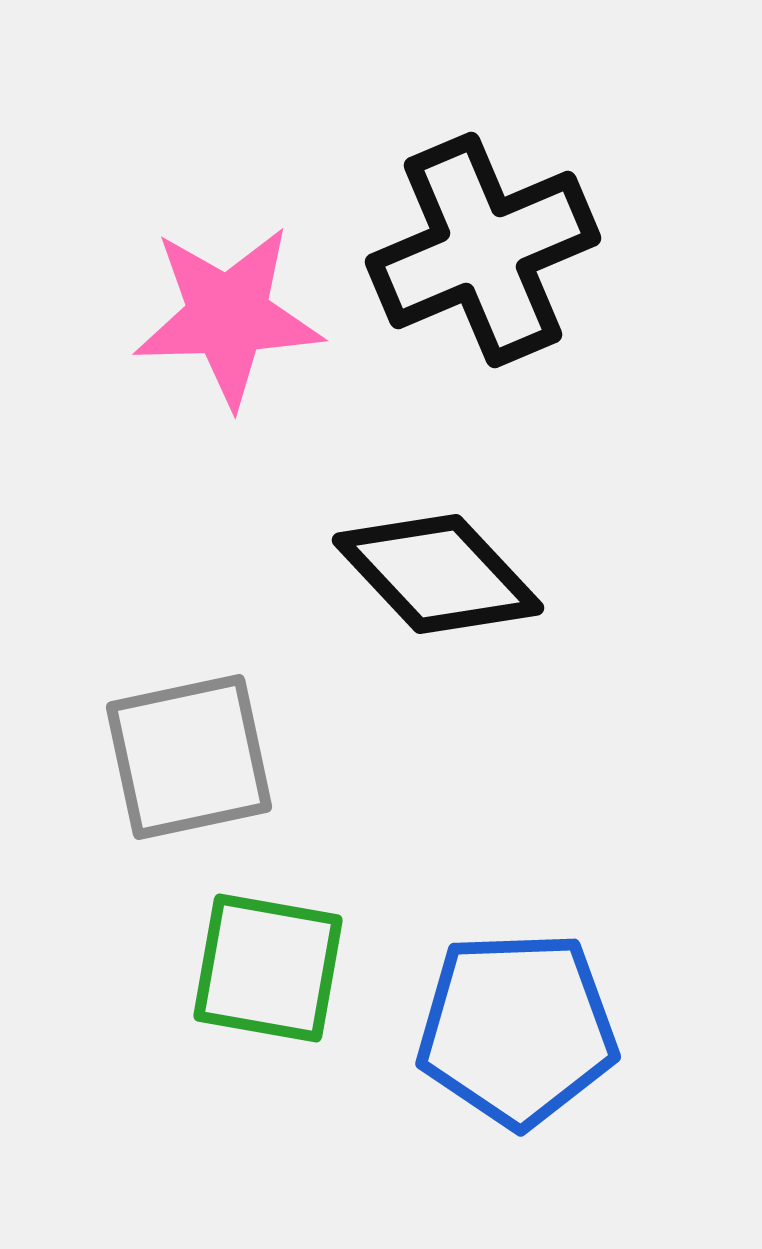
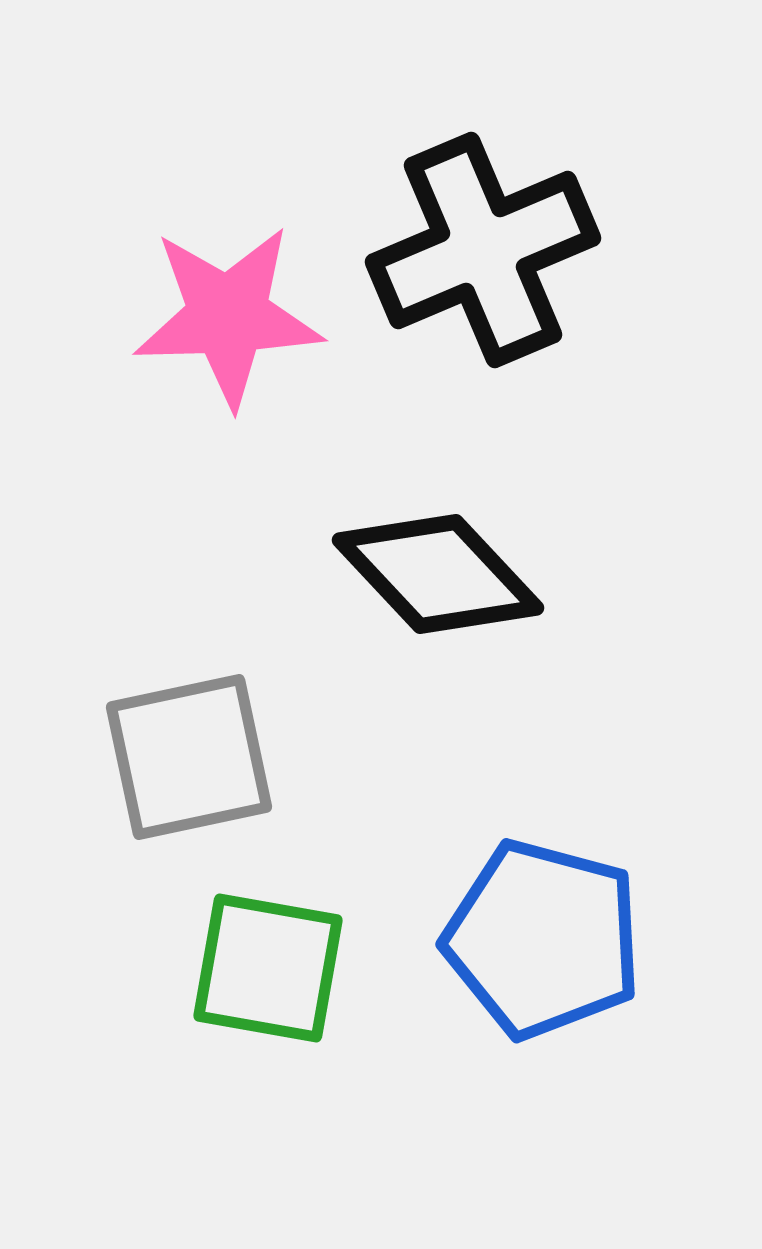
blue pentagon: moved 26 px right, 90 px up; rotated 17 degrees clockwise
